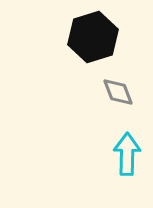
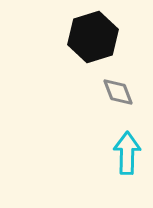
cyan arrow: moved 1 px up
